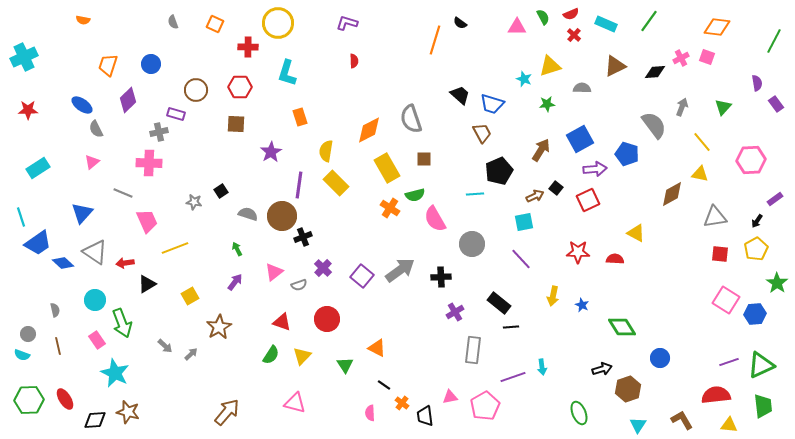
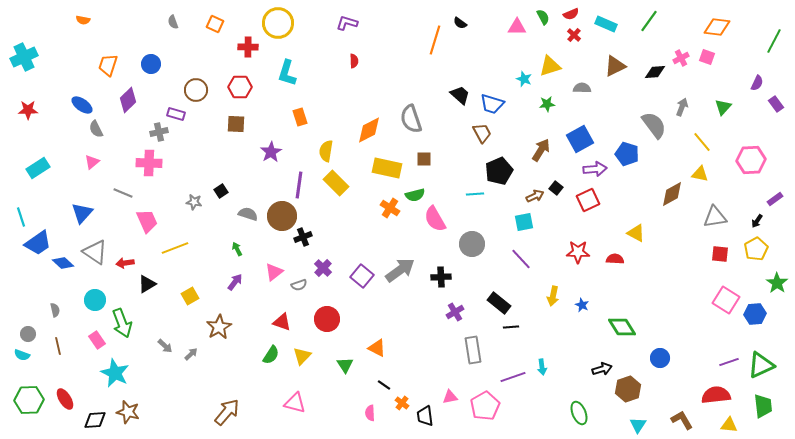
purple semicircle at (757, 83): rotated 35 degrees clockwise
yellow rectangle at (387, 168): rotated 48 degrees counterclockwise
gray rectangle at (473, 350): rotated 16 degrees counterclockwise
